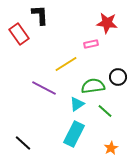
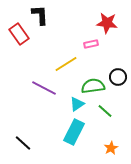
cyan rectangle: moved 2 px up
